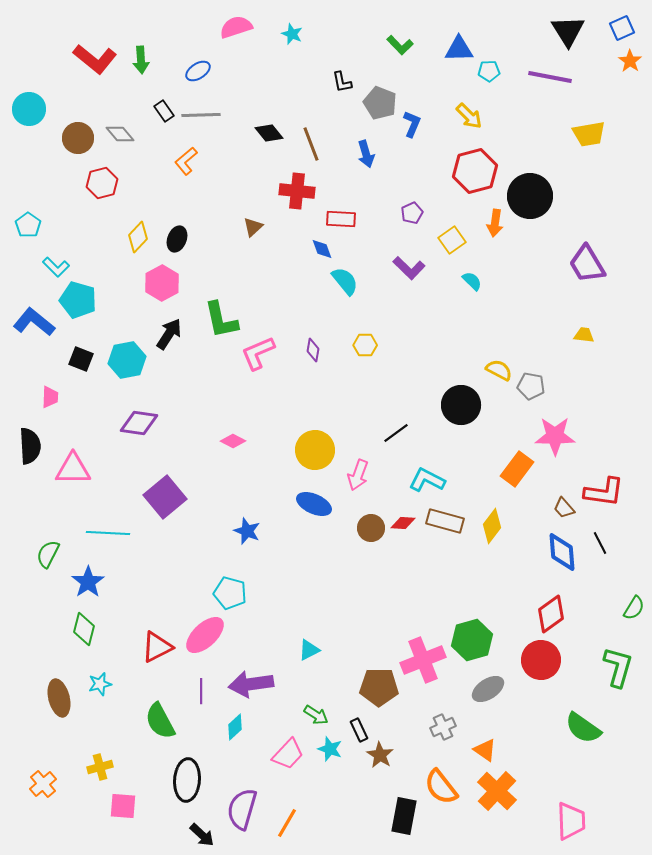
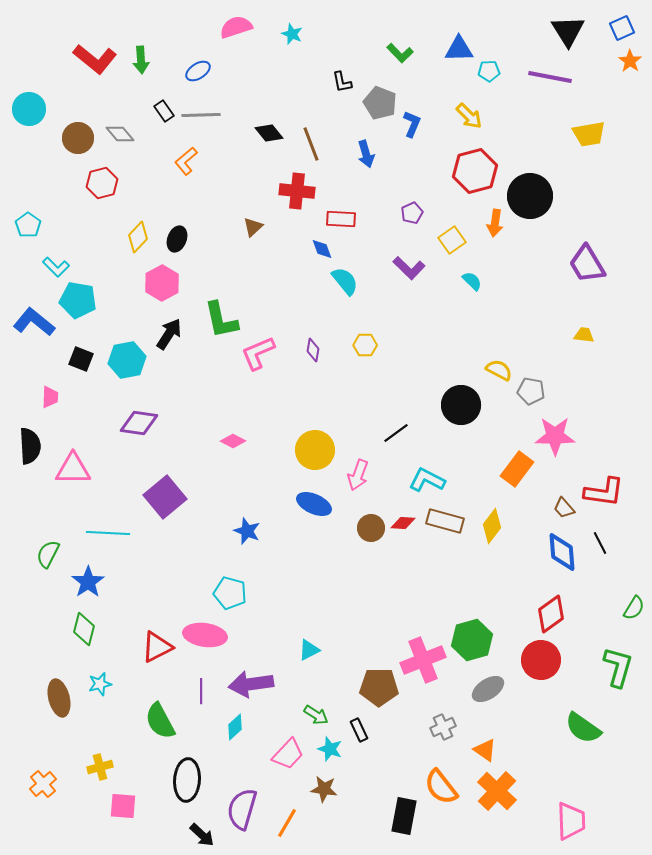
green L-shape at (400, 45): moved 8 px down
cyan pentagon at (78, 300): rotated 6 degrees counterclockwise
gray pentagon at (531, 386): moved 5 px down
pink ellipse at (205, 635): rotated 51 degrees clockwise
brown star at (380, 755): moved 56 px left, 34 px down; rotated 24 degrees counterclockwise
